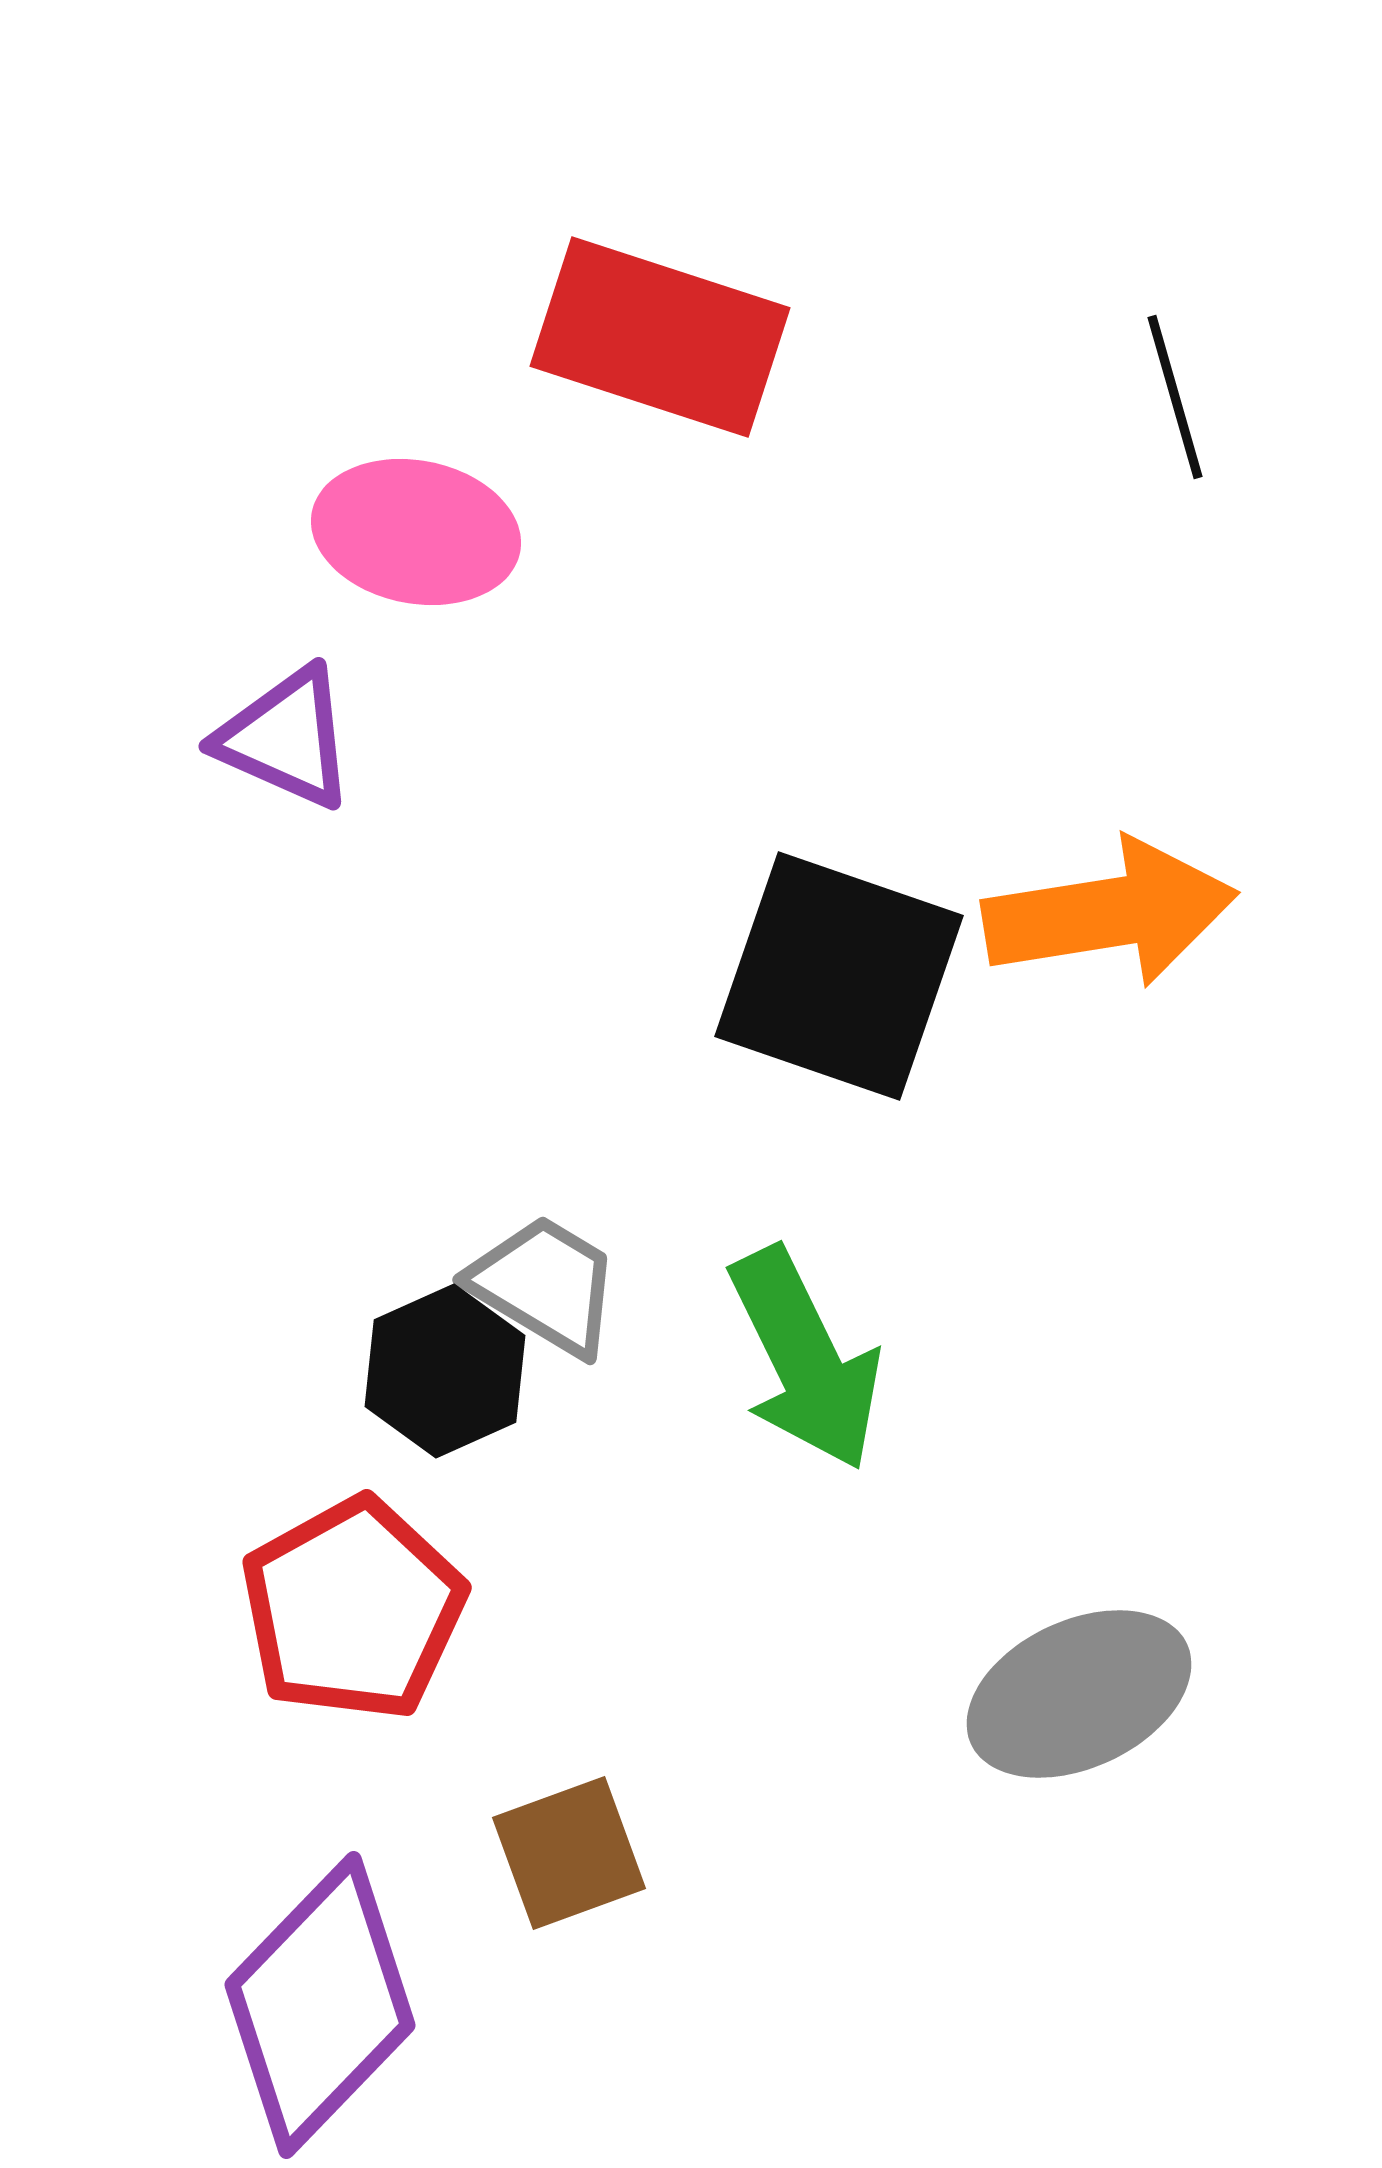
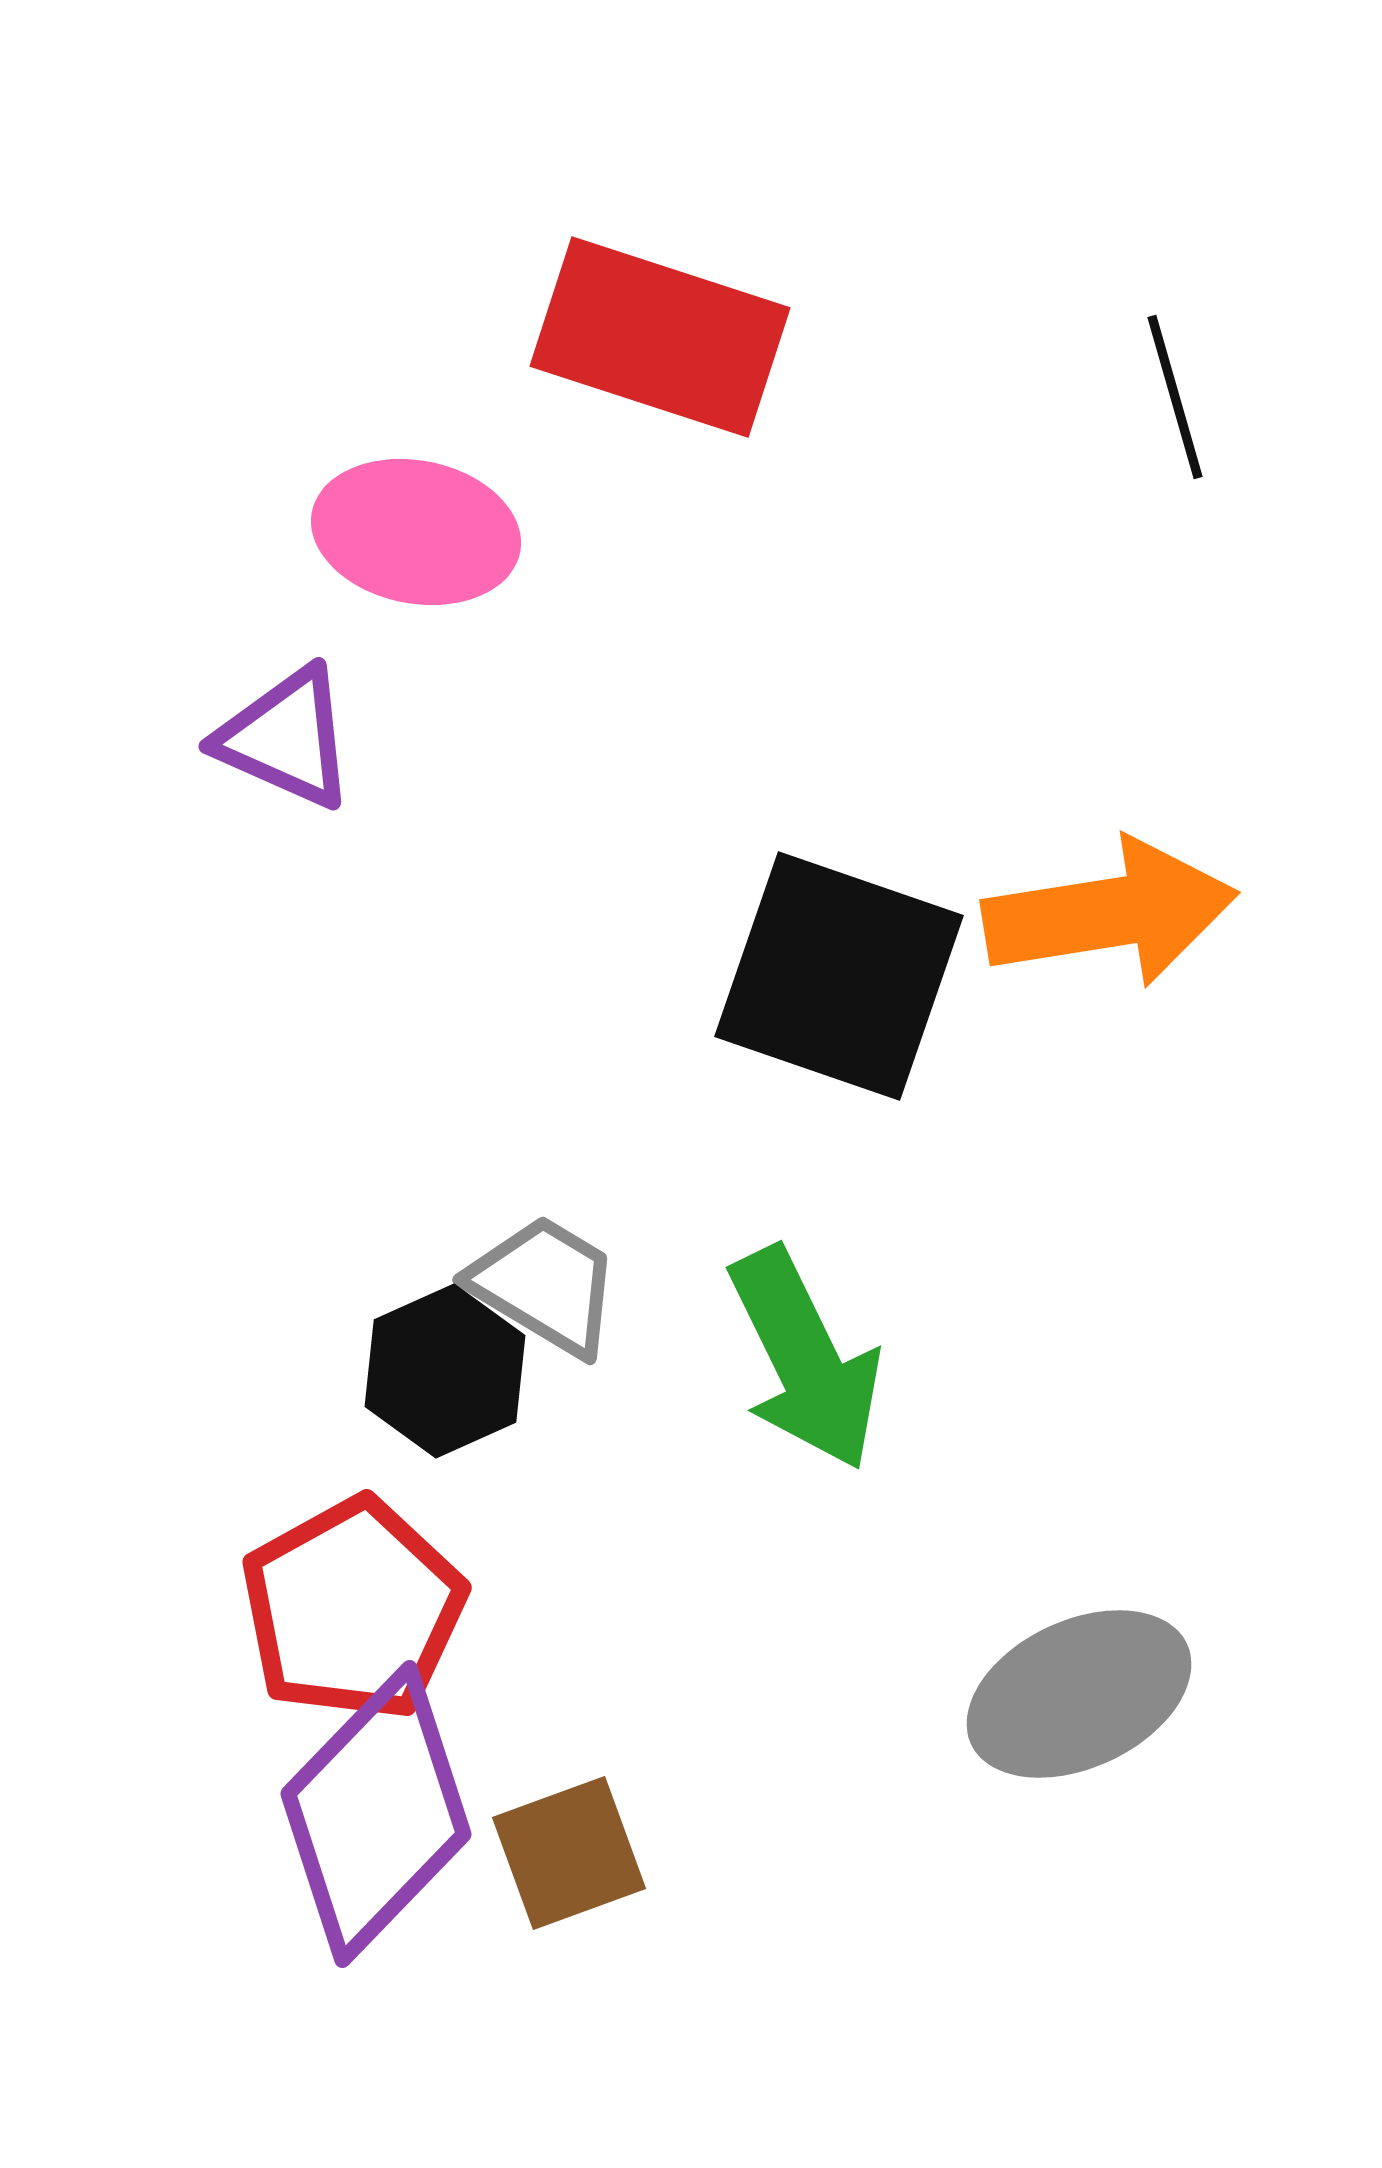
purple diamond: moved 56 px right, 191 px up
